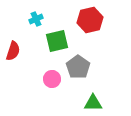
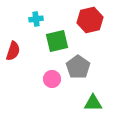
cyan cross: rotated 16 degrees clockwise
